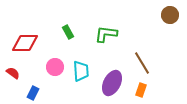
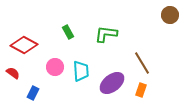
red diamond: moved 1 px left, 2 px down; rotated 28 degrees clockwise
purple ellipse: rotated 25 degrees clockwise
